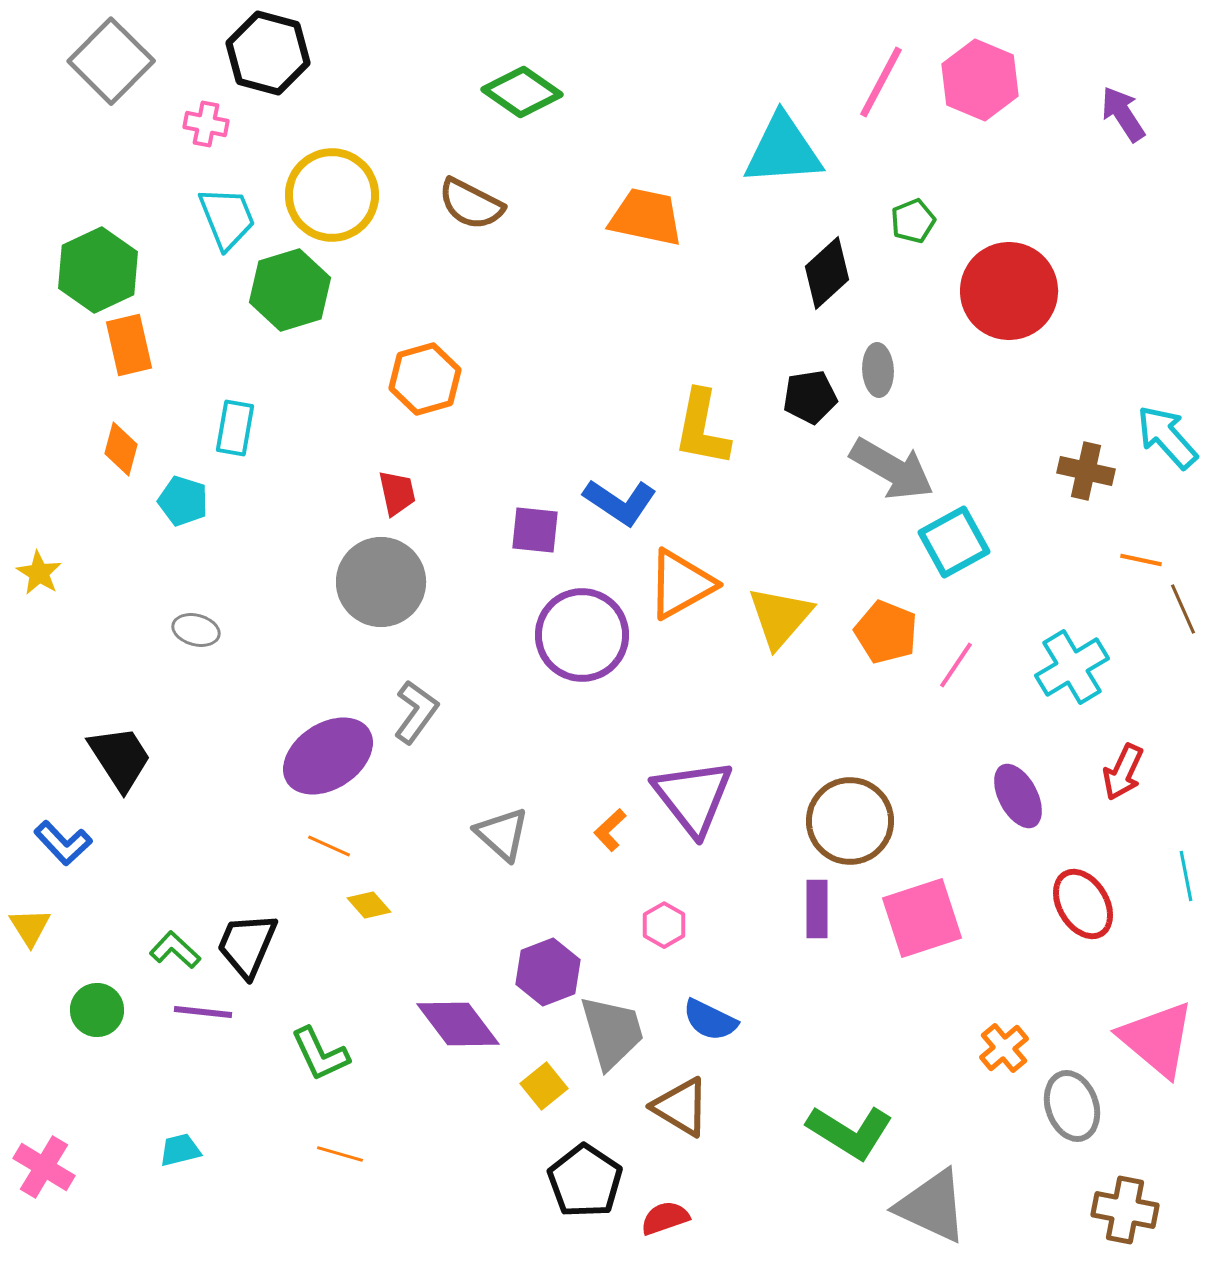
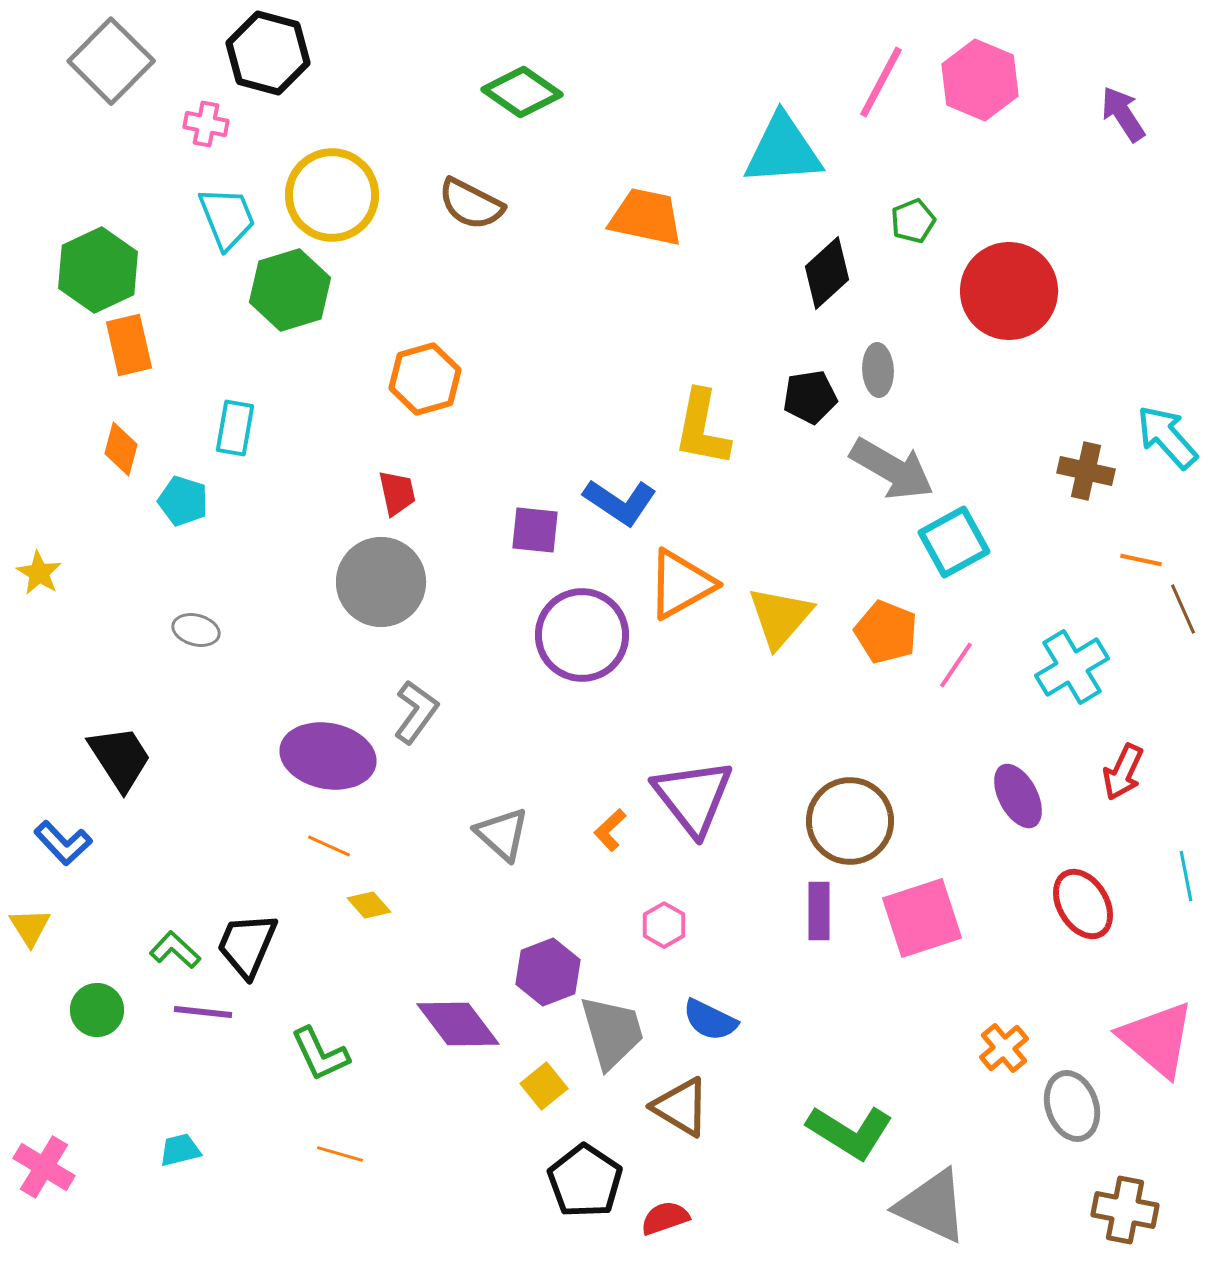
purple ellipse at (328, 756): rotated 44 degrees clockwise
purple rectangle at (817, 909): moved 2 px right, 2 px down
